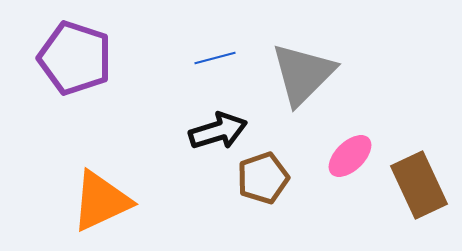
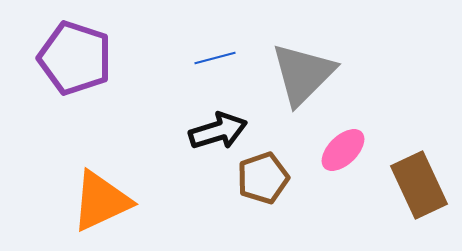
pink ellipse: moved 7 px left, 6 px up
